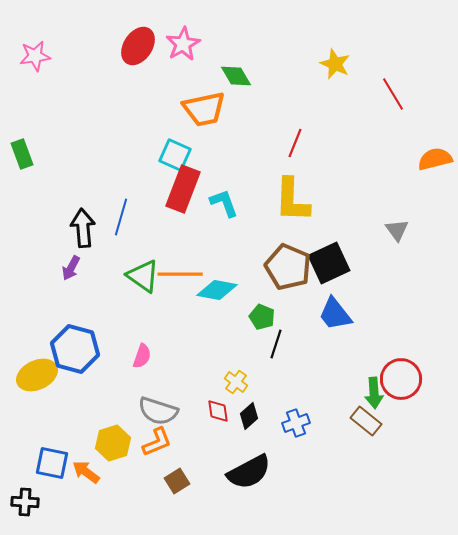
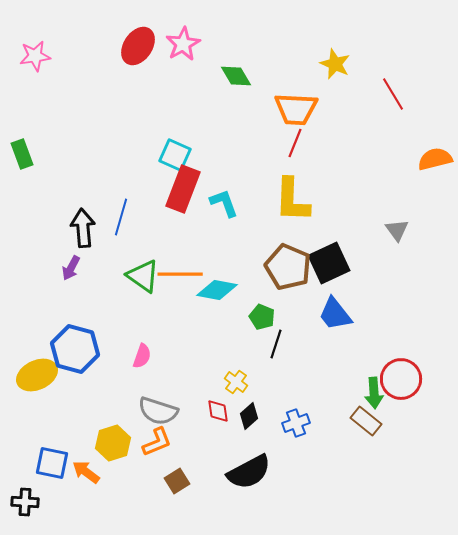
orange trapezoid at (204, 109): moved 92 px right; rotated 15 degrees clockwise
